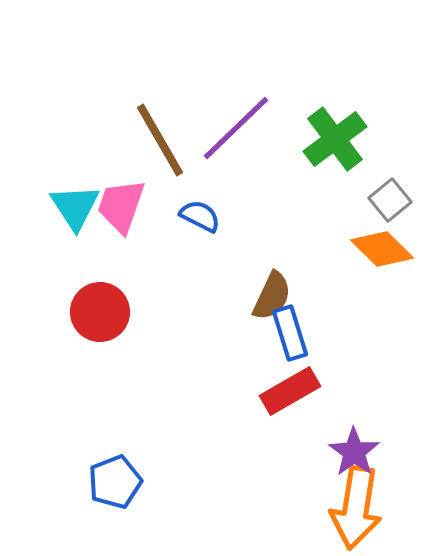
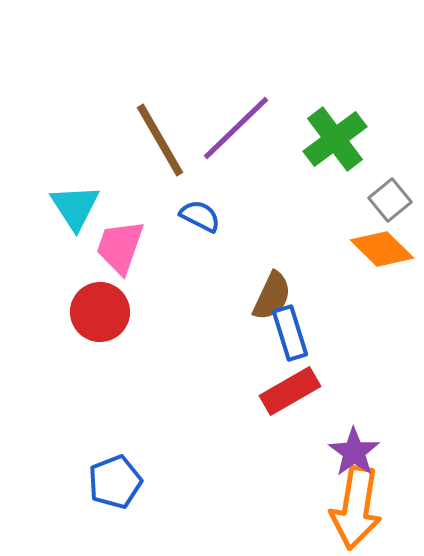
pink trapezoid: moved 1 px left, 41 px down
